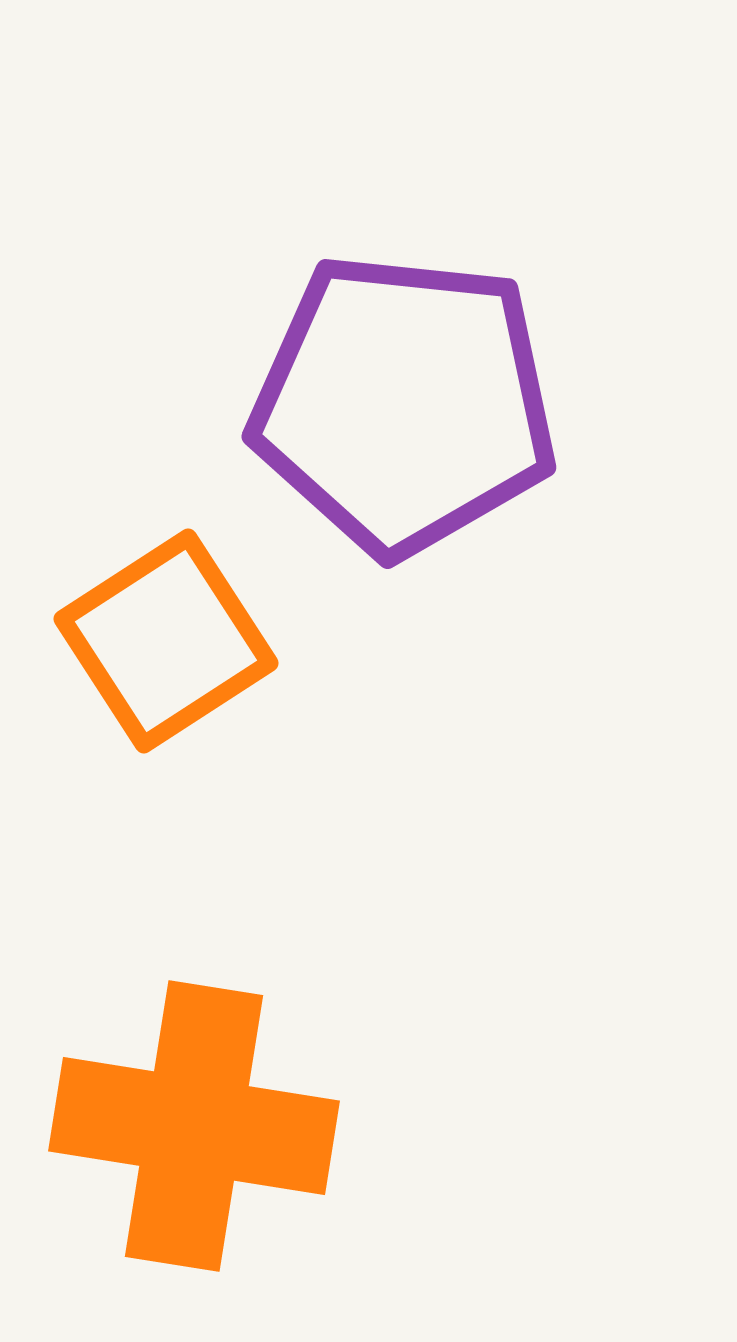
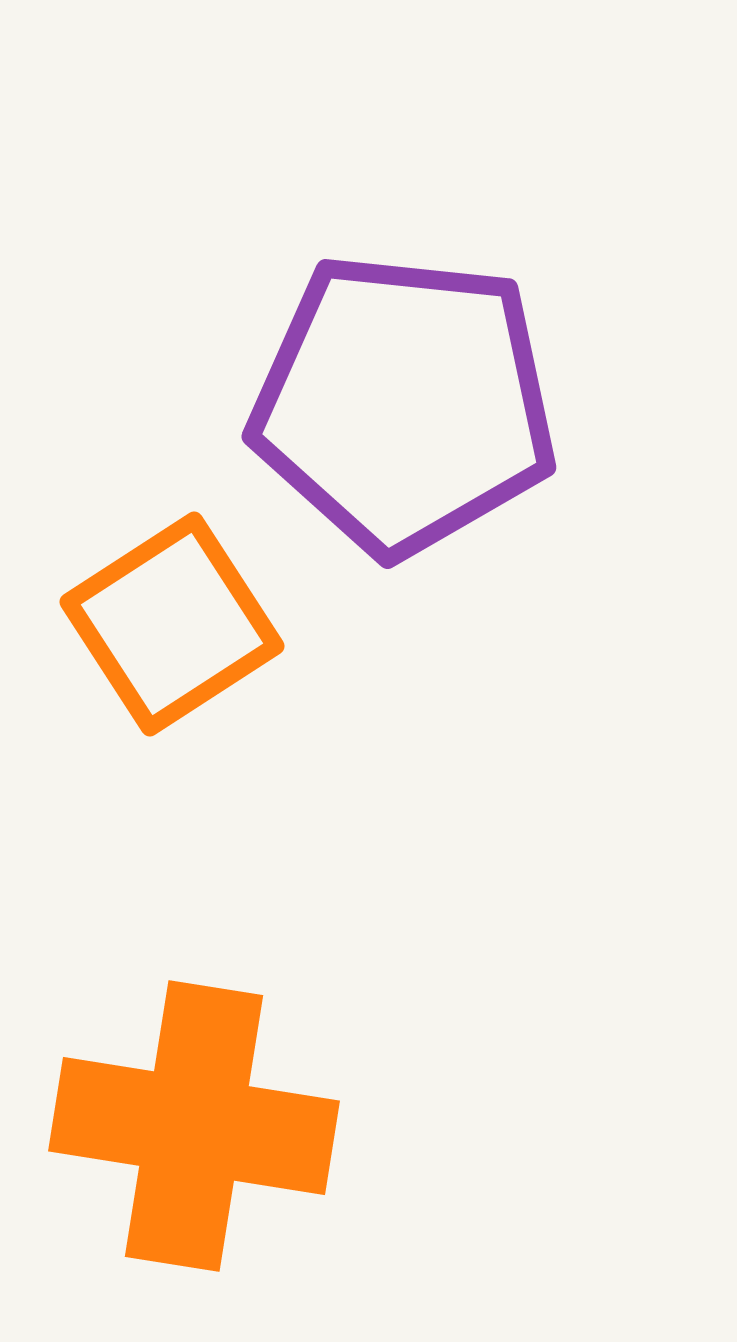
orange square: moved 6 px right, 17 px up
